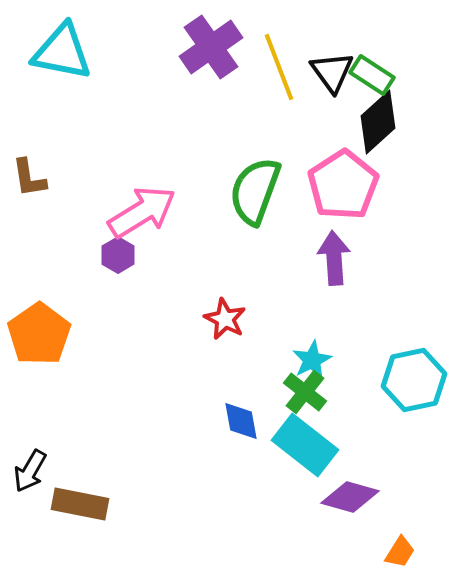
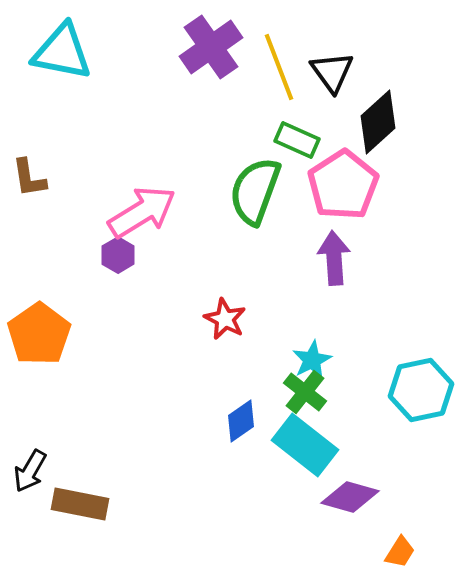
green rectangle: moved 75 px left, 65 px down; rotated 9 degrees counterclockwise
cyan hexagon: moved 7 px right, 10 px down
blue diamond: rotated 66 degrees clockwise
